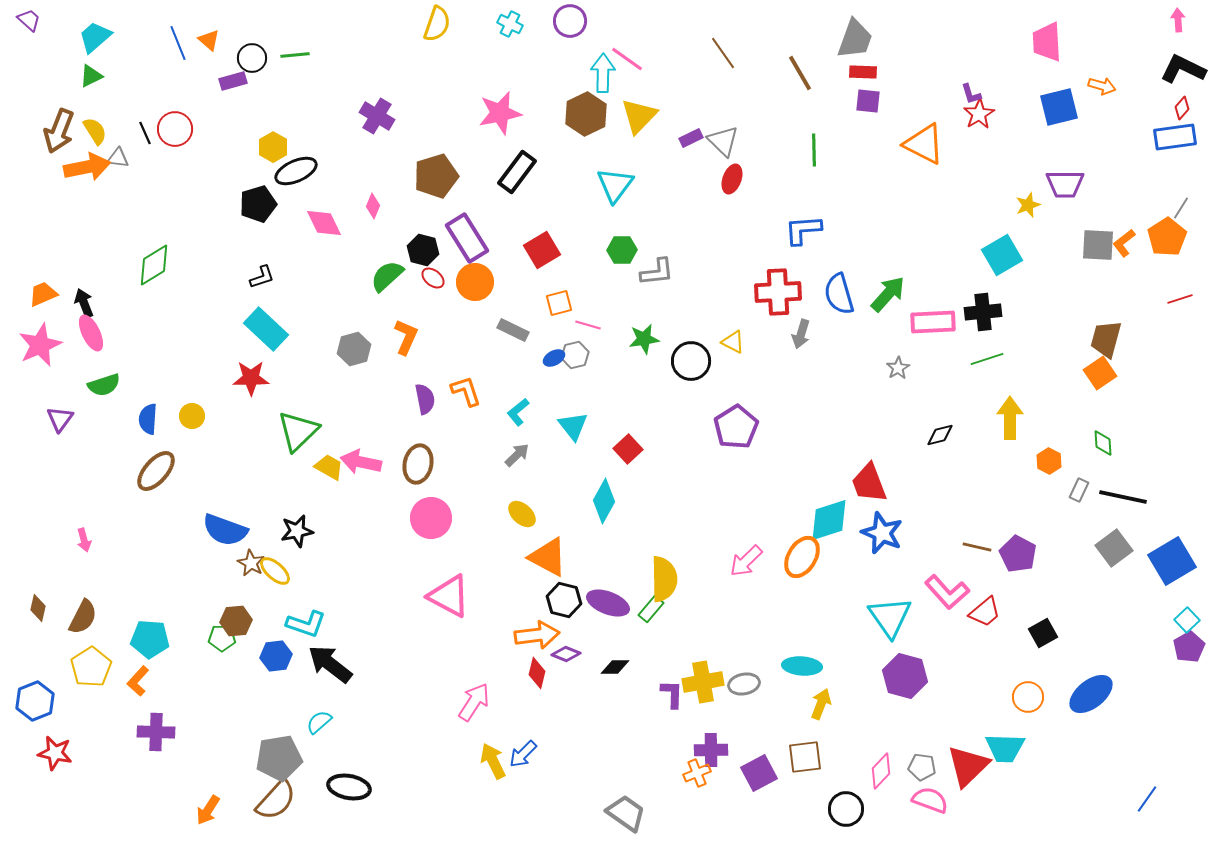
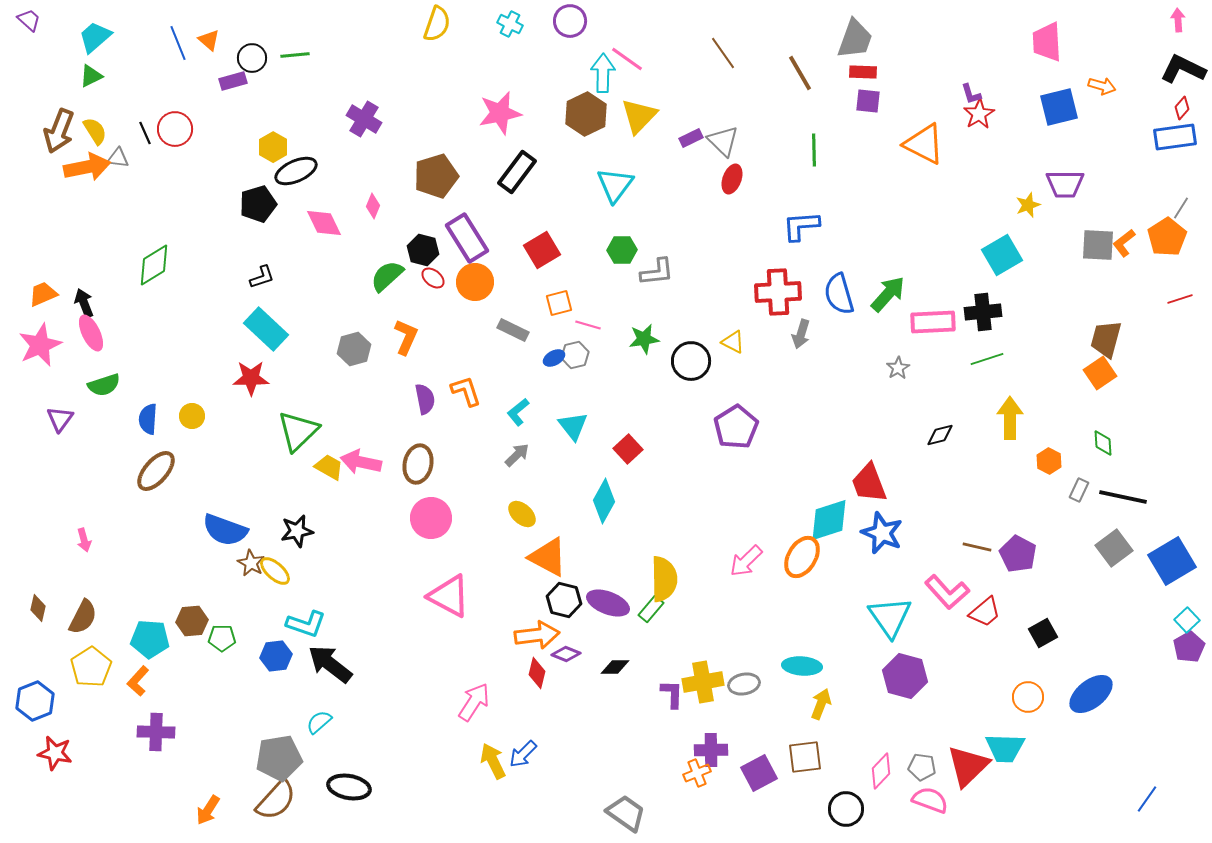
purple cross at (377, 116): moved 13 px left, 3 px down
blue L-shape at (803, 230): moved 2 px left, 4 px up
brown hexagon at (236, 621): moved 44 px left
